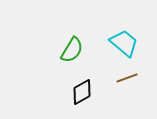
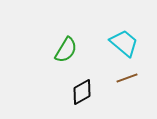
green semicircle: moved 6 px left
